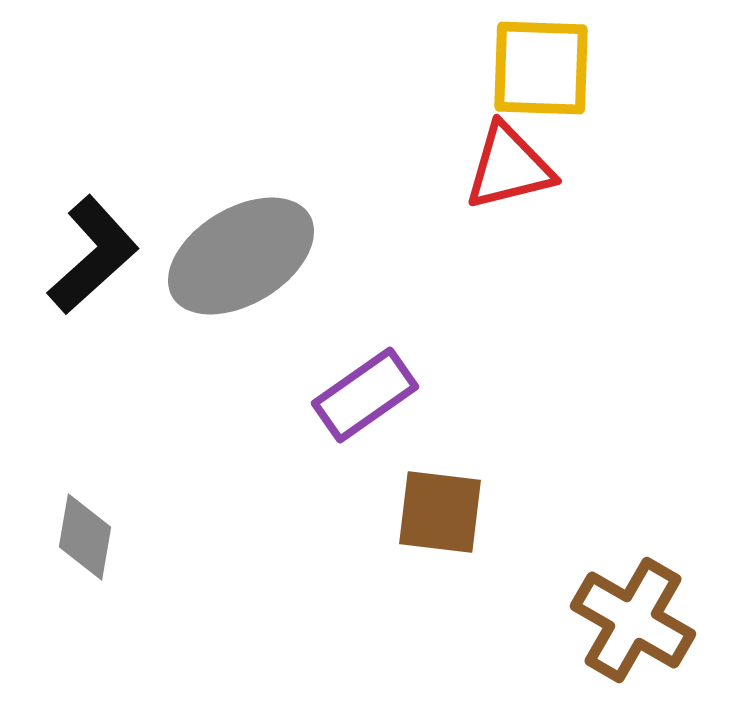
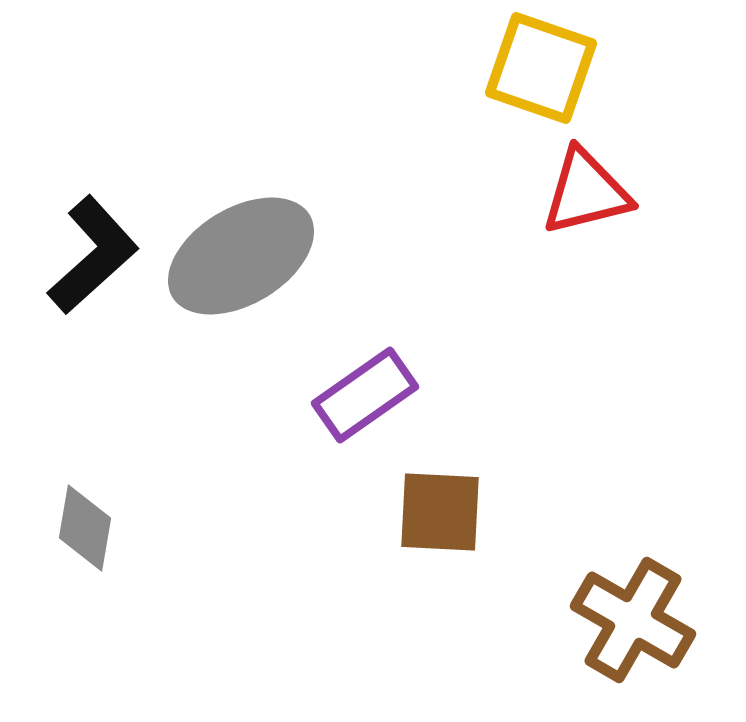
yellow square: rotated 17 degrees clockwise
red triangle: moved 77 px right, 25 px down
brown square: rotated 4 degrees counterclockwise
gray diamond: moved 9 px up
